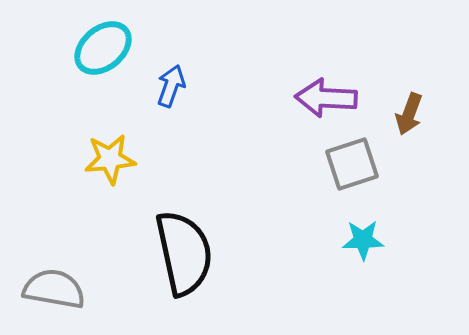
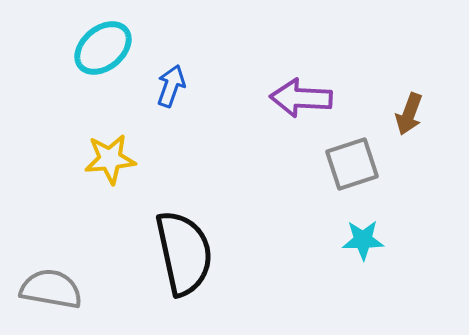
purple arrow: moved 25 px left
gray semicircle: moved 3 px left
